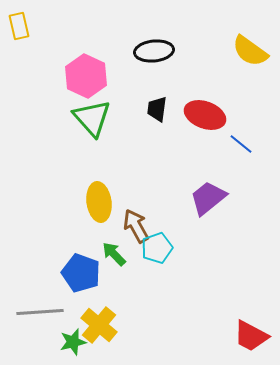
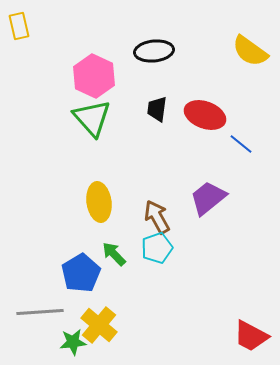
pink hexagon: moved 8 px right
brown arrow: moved 21 px right, 9 px up
blue pentagon: rotated 21 degrees clockwise
green star: rotated 8 degrees clockwise
